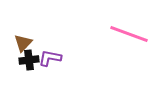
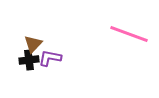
brown triangle: moved 10 px right, 1 px down
